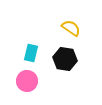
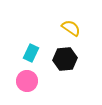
cyan rectangle: rotated 12 degrees clockwise
black hexagon: rotated 15 degrees counterclockwise
